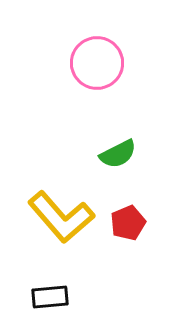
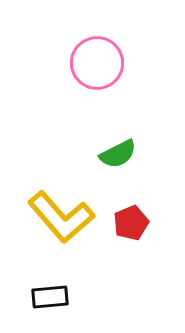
red pentagon: moved 3 px right
